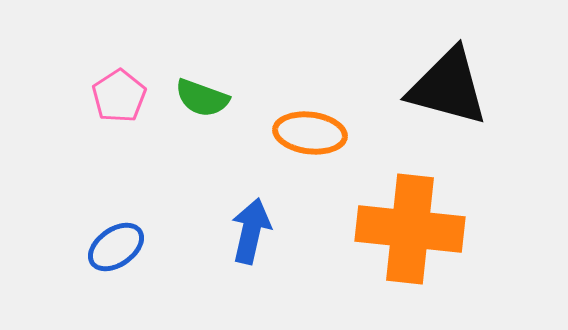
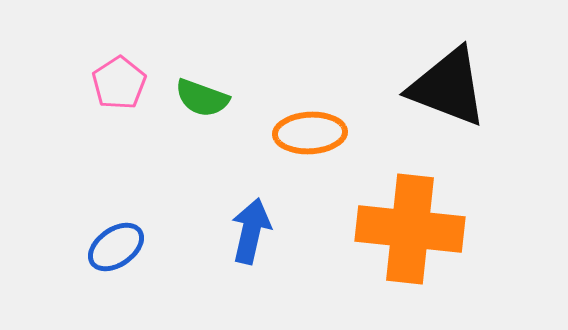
black triangle: rotated 6 degrees clockwise
pink pentagon: moved 13 px up
orange ellipse: rotated 10 degrees counterclockwise
